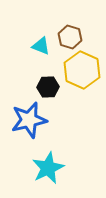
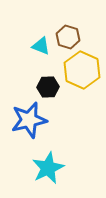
brown hexagon: moved 2 px left
